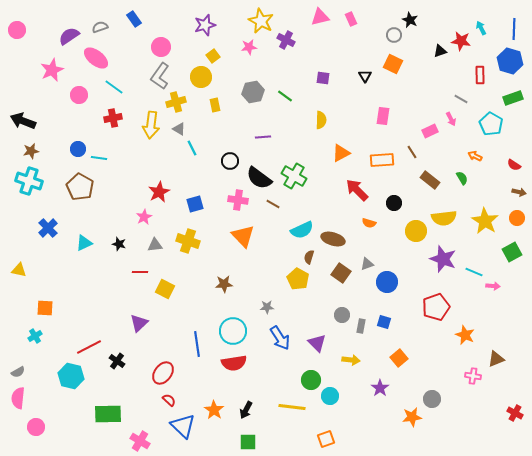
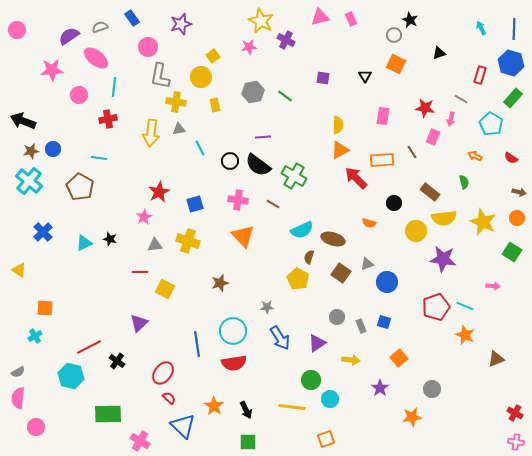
blue rectangle at (134, 19): moved 2 px left, 1 px up
purple star at (205, 25): moved 24 px left, 1 px up
red star at (461, 41): moved 36 px left, 67 px down
pink circle at (161, 47): moved 13 px left
black triangle at (440, 51): moved 1 px left, 2 px down
blue hexagon at (510, 61): moved 1 px right, 2 px down
orange square at (393, 64): moved 3 px right
pink star at (52, 70): rotated 20 degrees clockwise
red rectangle at (480, 75): rotated 18 degrees clockwise
gray L-shape at (160, 76): rotated 24 degrees counterclockwise
cyan line at (114, 87): rotated 60 degrees clockwise
green rectangle at (513, 98): rotated 30 degrees counterclockwise
yellow cross at (176, 102): rotated 24 degrees clockwise
red cross at (113, 118): moved 5 px left, 1 px down
pink arrow at (451, 119): rotated 40 degrees clockwise
yellow semicircle at (321, 120): moved 17 px right, 5 px down
yellow arrow at (151, 125): moved 8 px down
gray triangle at (179, 129): rotated 40 degrees counterclockwise
pink rectangle at (430, 131): moved 3 px right, 6 px down; rotated 42 degrees counterclockwise
cyan line at (192, 148): moved 8 px right
blue circle at (78, 149): moved 25 px left
orange triangle at (341, 153): moved 1 px left, 3 px up
red semicircle at (514, 165): moved 3 px left, 7 px up
black semicircle at (259, 178): moved 1 px left, 13 px up
green semicircle at (462, 178): moved 2 px right, 4 px down; rotated 16 degrees clockwise
brown rectangle at (430, 180): moved 12 px down
cyan cross at (29, 181): rotated 20 degrees clockwise
red arrow at (357, 190): moved 1 px left, 12 px up
yellow star at (485, 221): moved 2 px left, 1 px down; rotated 8 degrees counterclockwise
blue cross at (48, 228): moved 5 px left, 4 px down
black star at (119, 244): moved 9 px left, 5 px up
green square at (512, 252): rotated 30 degrees counterclockwise
purple star at (443, 259): rotated 12 degrees counterclockwise
yellow triangle at (19, 270): rotated 21 degrees clockwise
cyan line at (474, 272): moved 9 px left, 34 px down
brown star at (224, 284): moved 4 px left, 1 px up; rotated 12 degrees counterclockwise
gray circle at (342, 315): moved 5 px left, 2 px down
gray rectangle at (361, 326): rotated 32 degrees counterclockwise
purple triangle at (317, 343): rotated 42 degrees clockwise
pink cross at (473, 376): moved 43 px right, 66 px down
cyan circle at (330, 396): moved 3 px down
gray circle at (432, 399): moved 10 px up
red semicircle at (169, 400): moved 2 px up
orange star at (214, 410): moved 4 px up
black arrow at (246, 410): rotated 54 degrees counterclockwise
